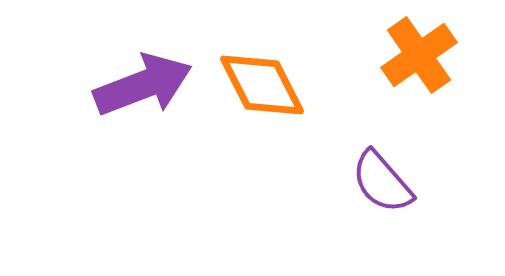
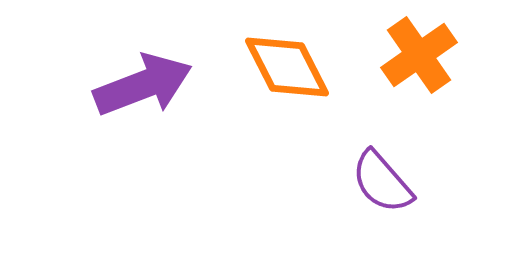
orange diamond: moved 25 px right, 18 px up
